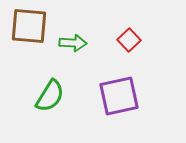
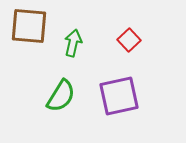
green arrow: rotated 80 degrees counterclockwise
green semicircle: moved 11 px right
